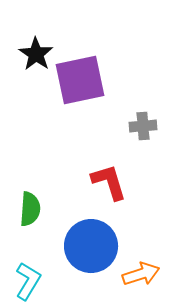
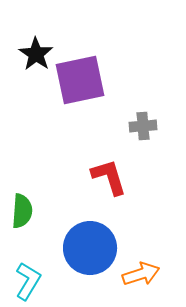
red L-shape: moved 5 px up
green semicircle: moved 8 px left, 2 px down
blue circle: moved 1 px left, 2 px down
